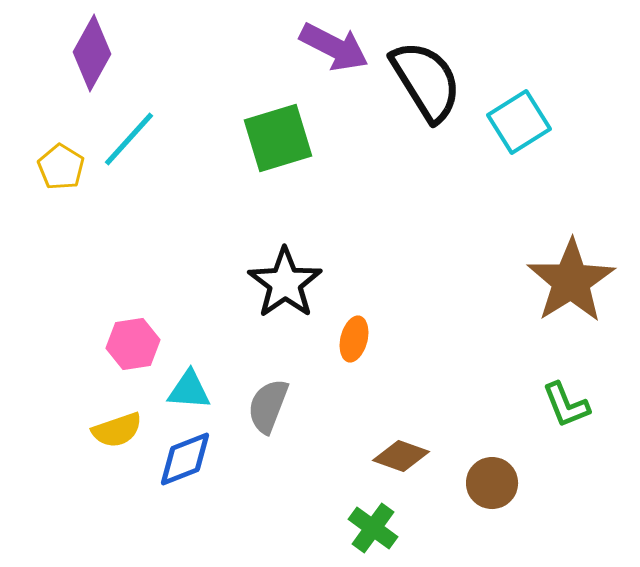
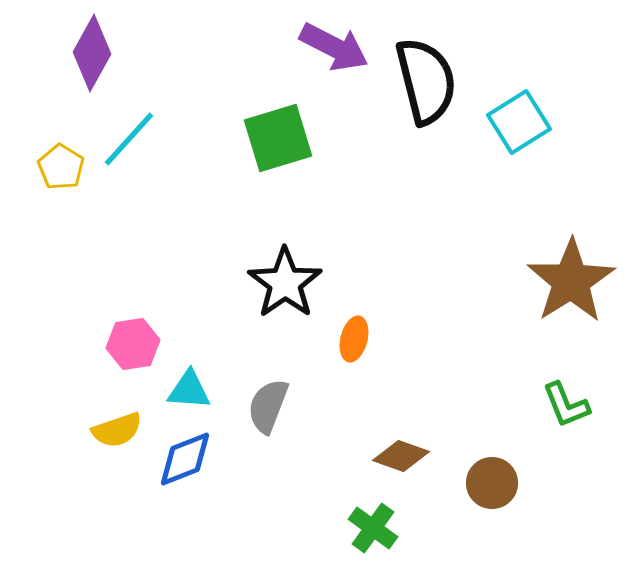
black semicircle: rotated 18 degrees clockwise
